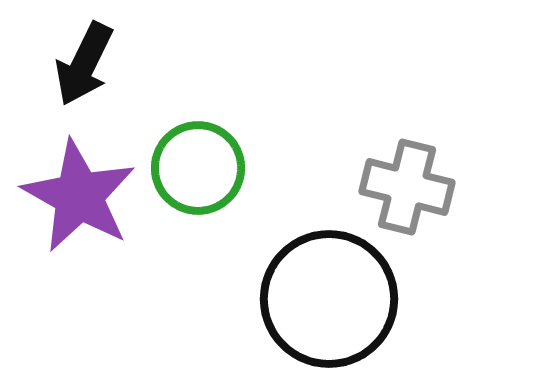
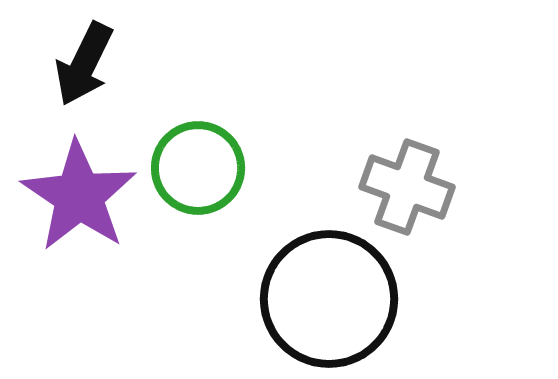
gray cross: rotated 6 degrees clockwise
purple star: rotated 5 degrees clockwise
